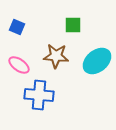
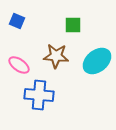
blue square: moved 6 px up
